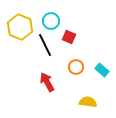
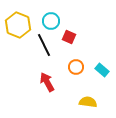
yellow hexagon: moved 2 px left, 2 px up
black line: moved 1 px left
